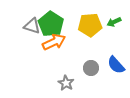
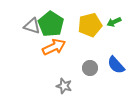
yellow pentagon: rotated 10 degrees counterclockwise
orange arrow: moved 5 px down
gray circle: moved 1 px left
gray star: moved 2 px left, 3 px down; rotated 14 degrees counterclockwise
